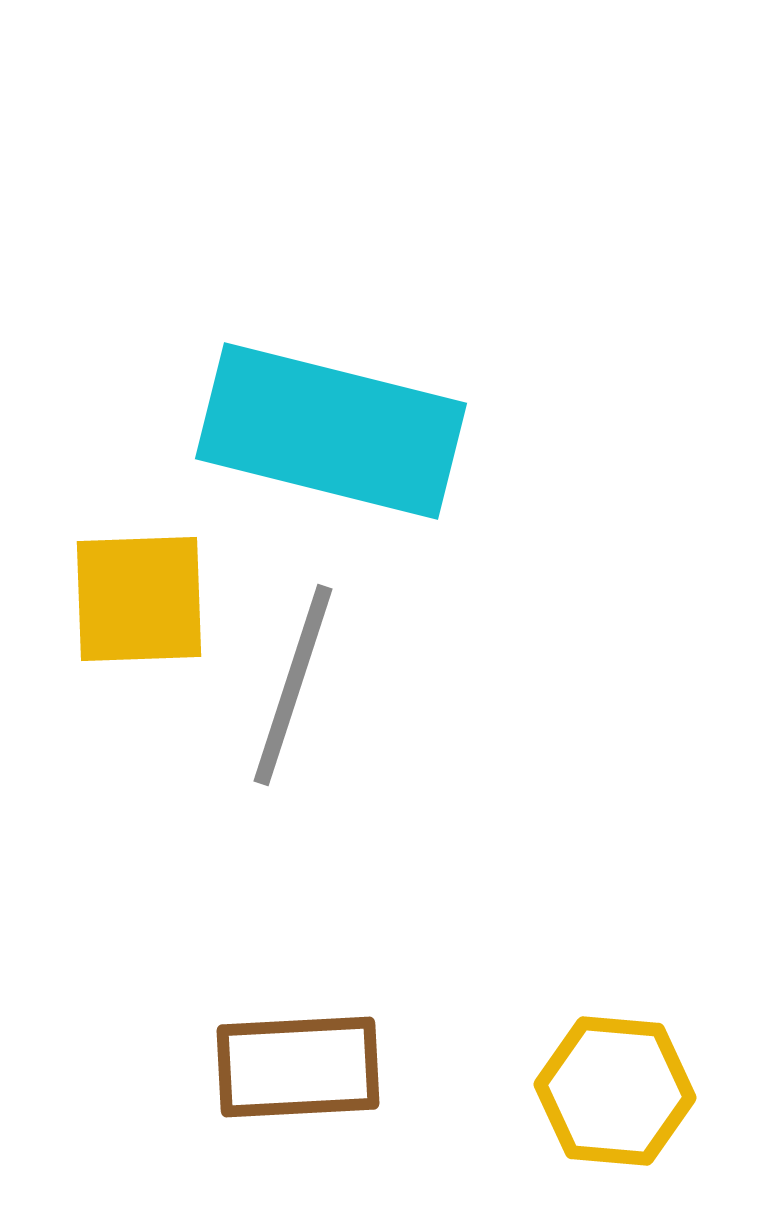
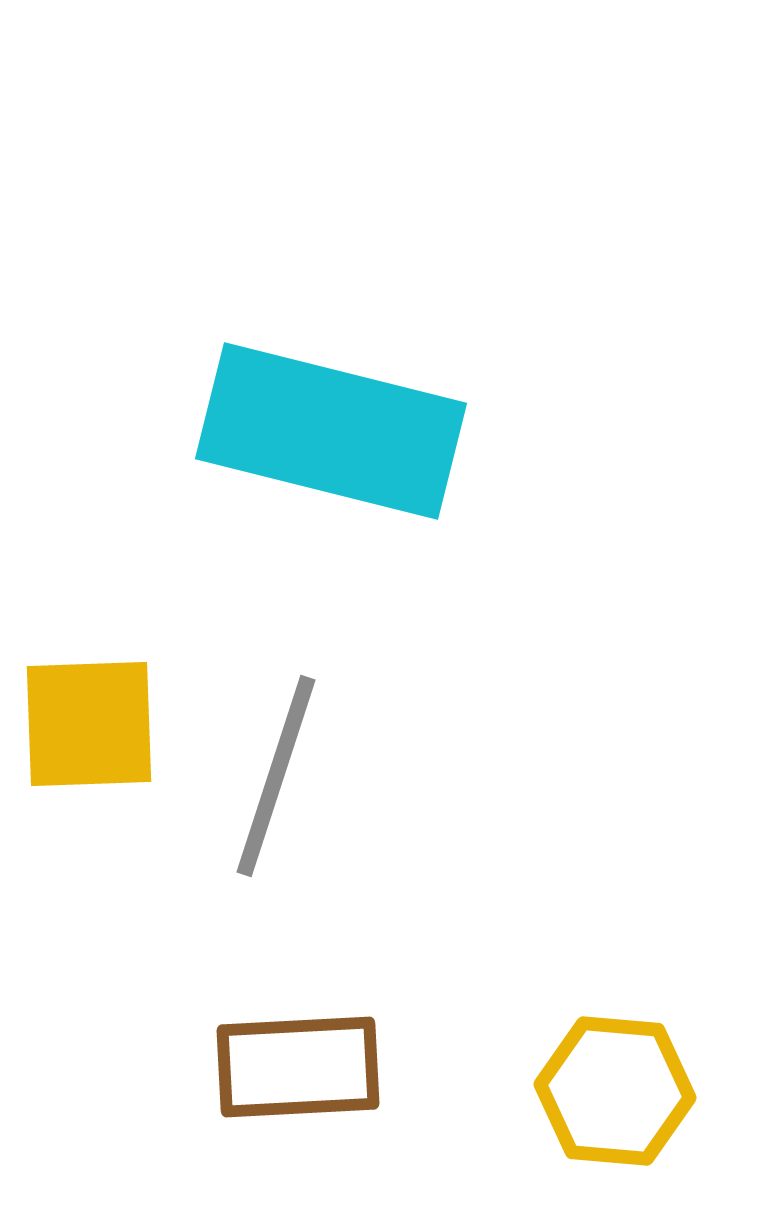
yellow square: moved 50 px left, 125 px down
gray line: moved 17 px left, 91 px down
